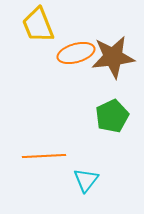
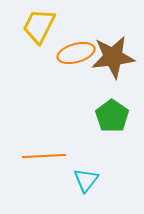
yellow trapezoid: moved 1 px right, 1 px down; rotated 48 degrees clockwise
green pentagon: rotated 12 degrees counterclockwise
